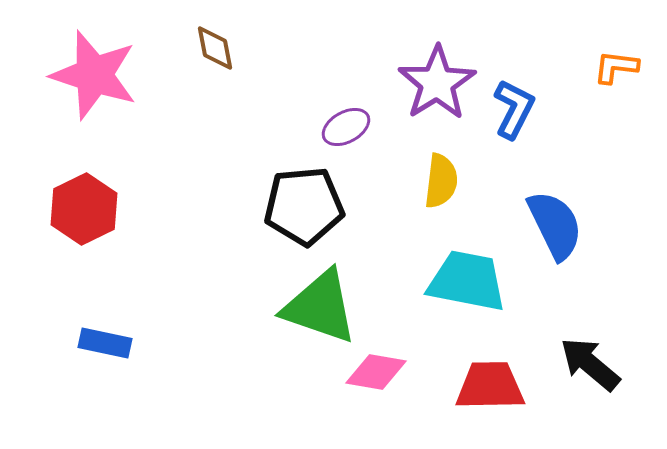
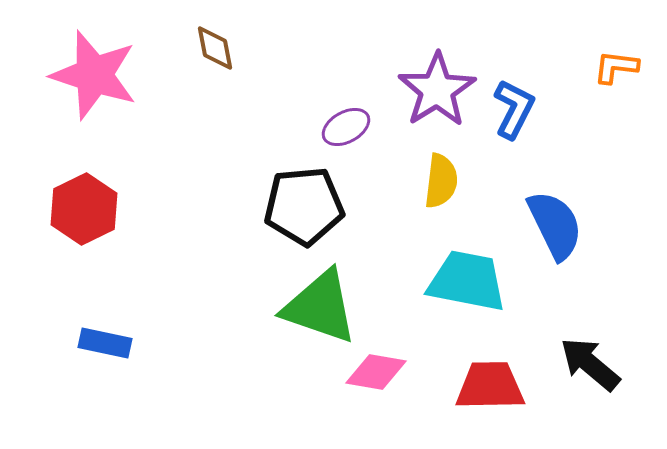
purple star: moved 7 px down
